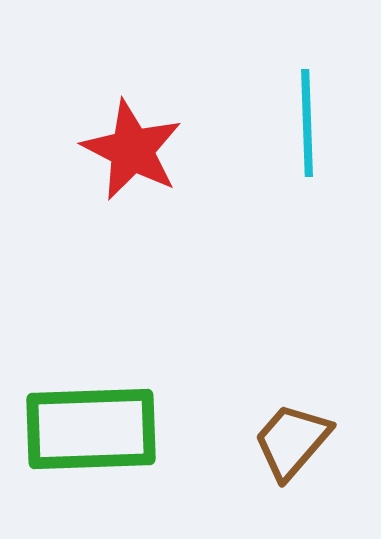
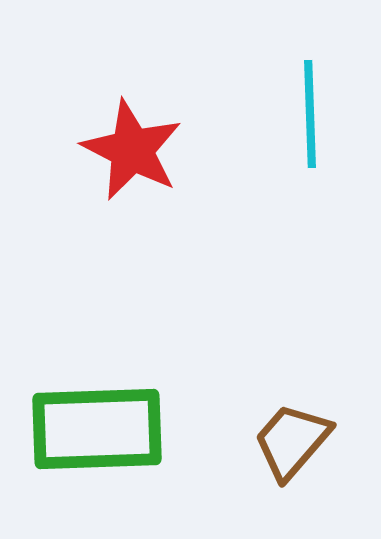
cyan line: moved 3 px right, 9 px up
green rectangle: moved 6 px right
